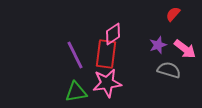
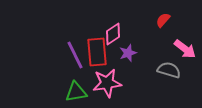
red semicircle: moved 10 px left, 6 px down
purple star: moved 30 px left, 8 px down
red rectangle: moved 9 px left, 2 px up; rotated 12 degrees counterclockwise
